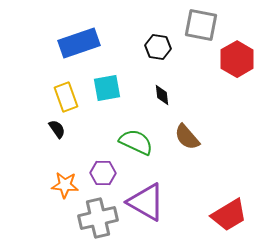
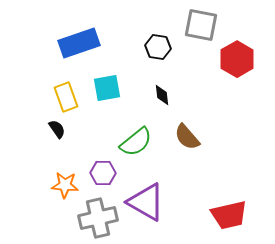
green semicircle: rotated 116 degrees clockwise
red trapezoid: rotated 18 degrees clockwise
